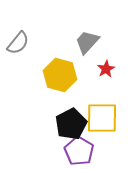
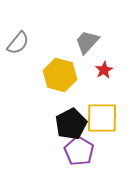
red star: moved 2 px left, 1 px down
